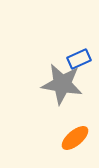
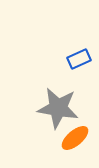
gray star: moved 4 px left, 24 px down
